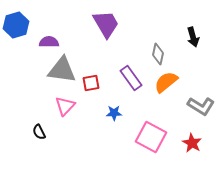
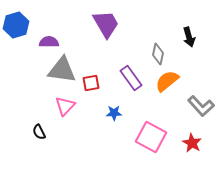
black arrow: moved 4 px left
orange semicircle: moved 1 px right, 1 px up
gray L-shape: rotated 16 degrees clockwise
